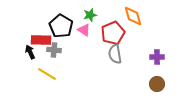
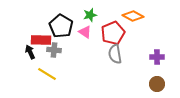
orange diamond: rotated 45 degrees counterclockwise
pink triangle: moved 1 px right, 2 px down
